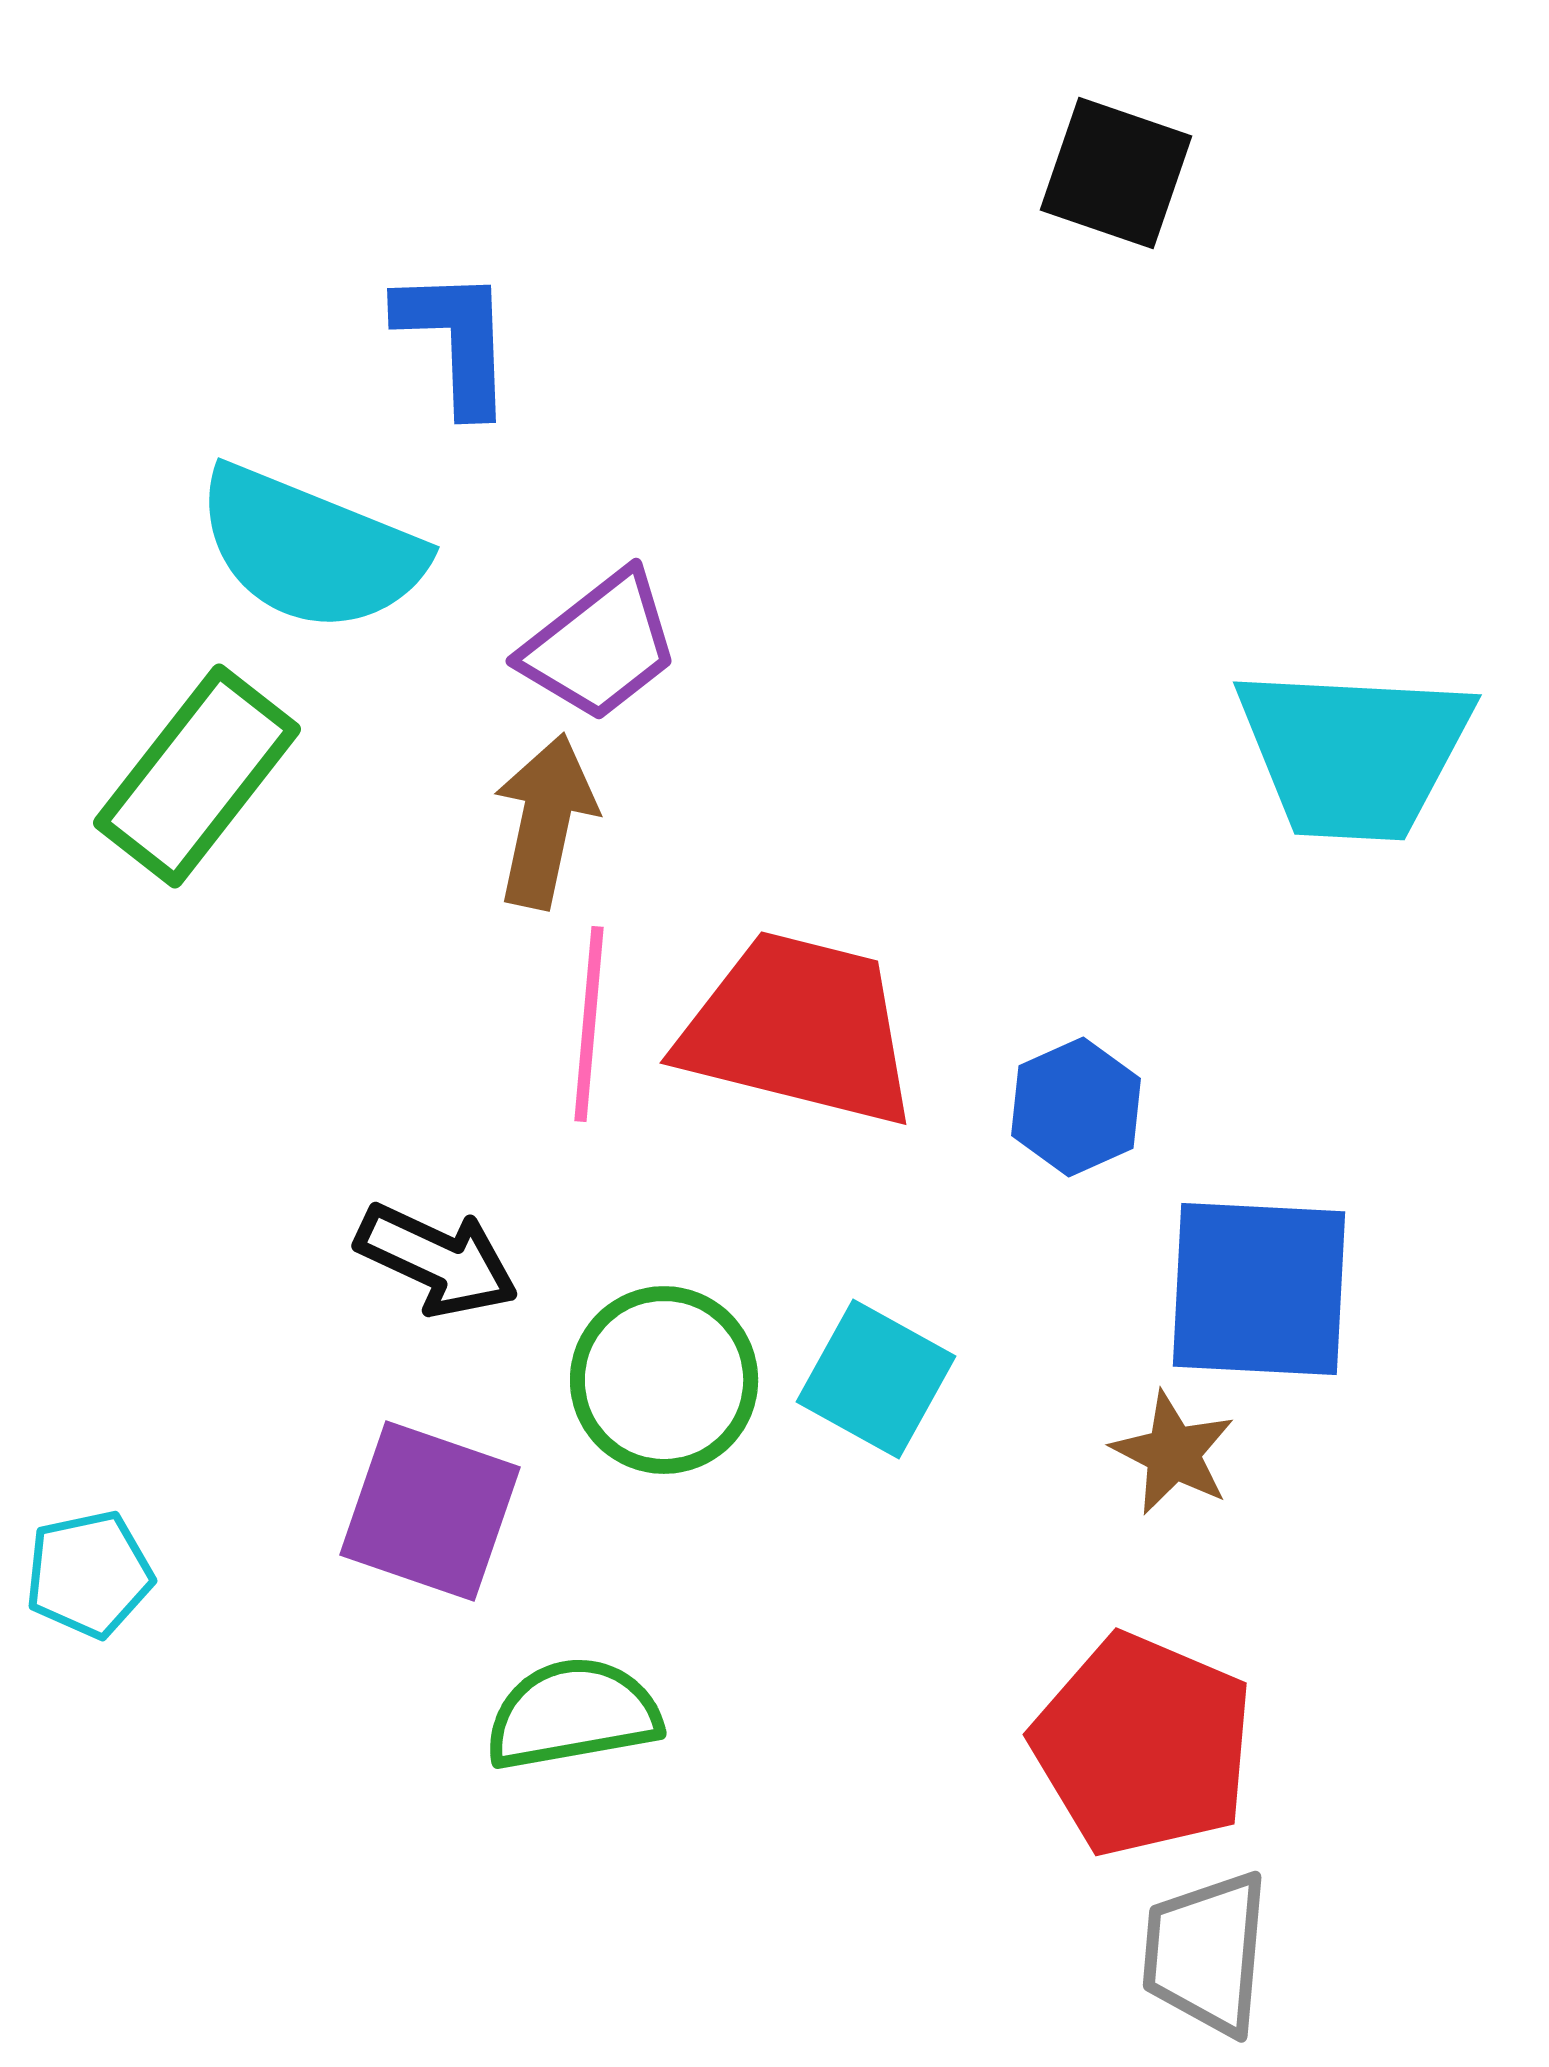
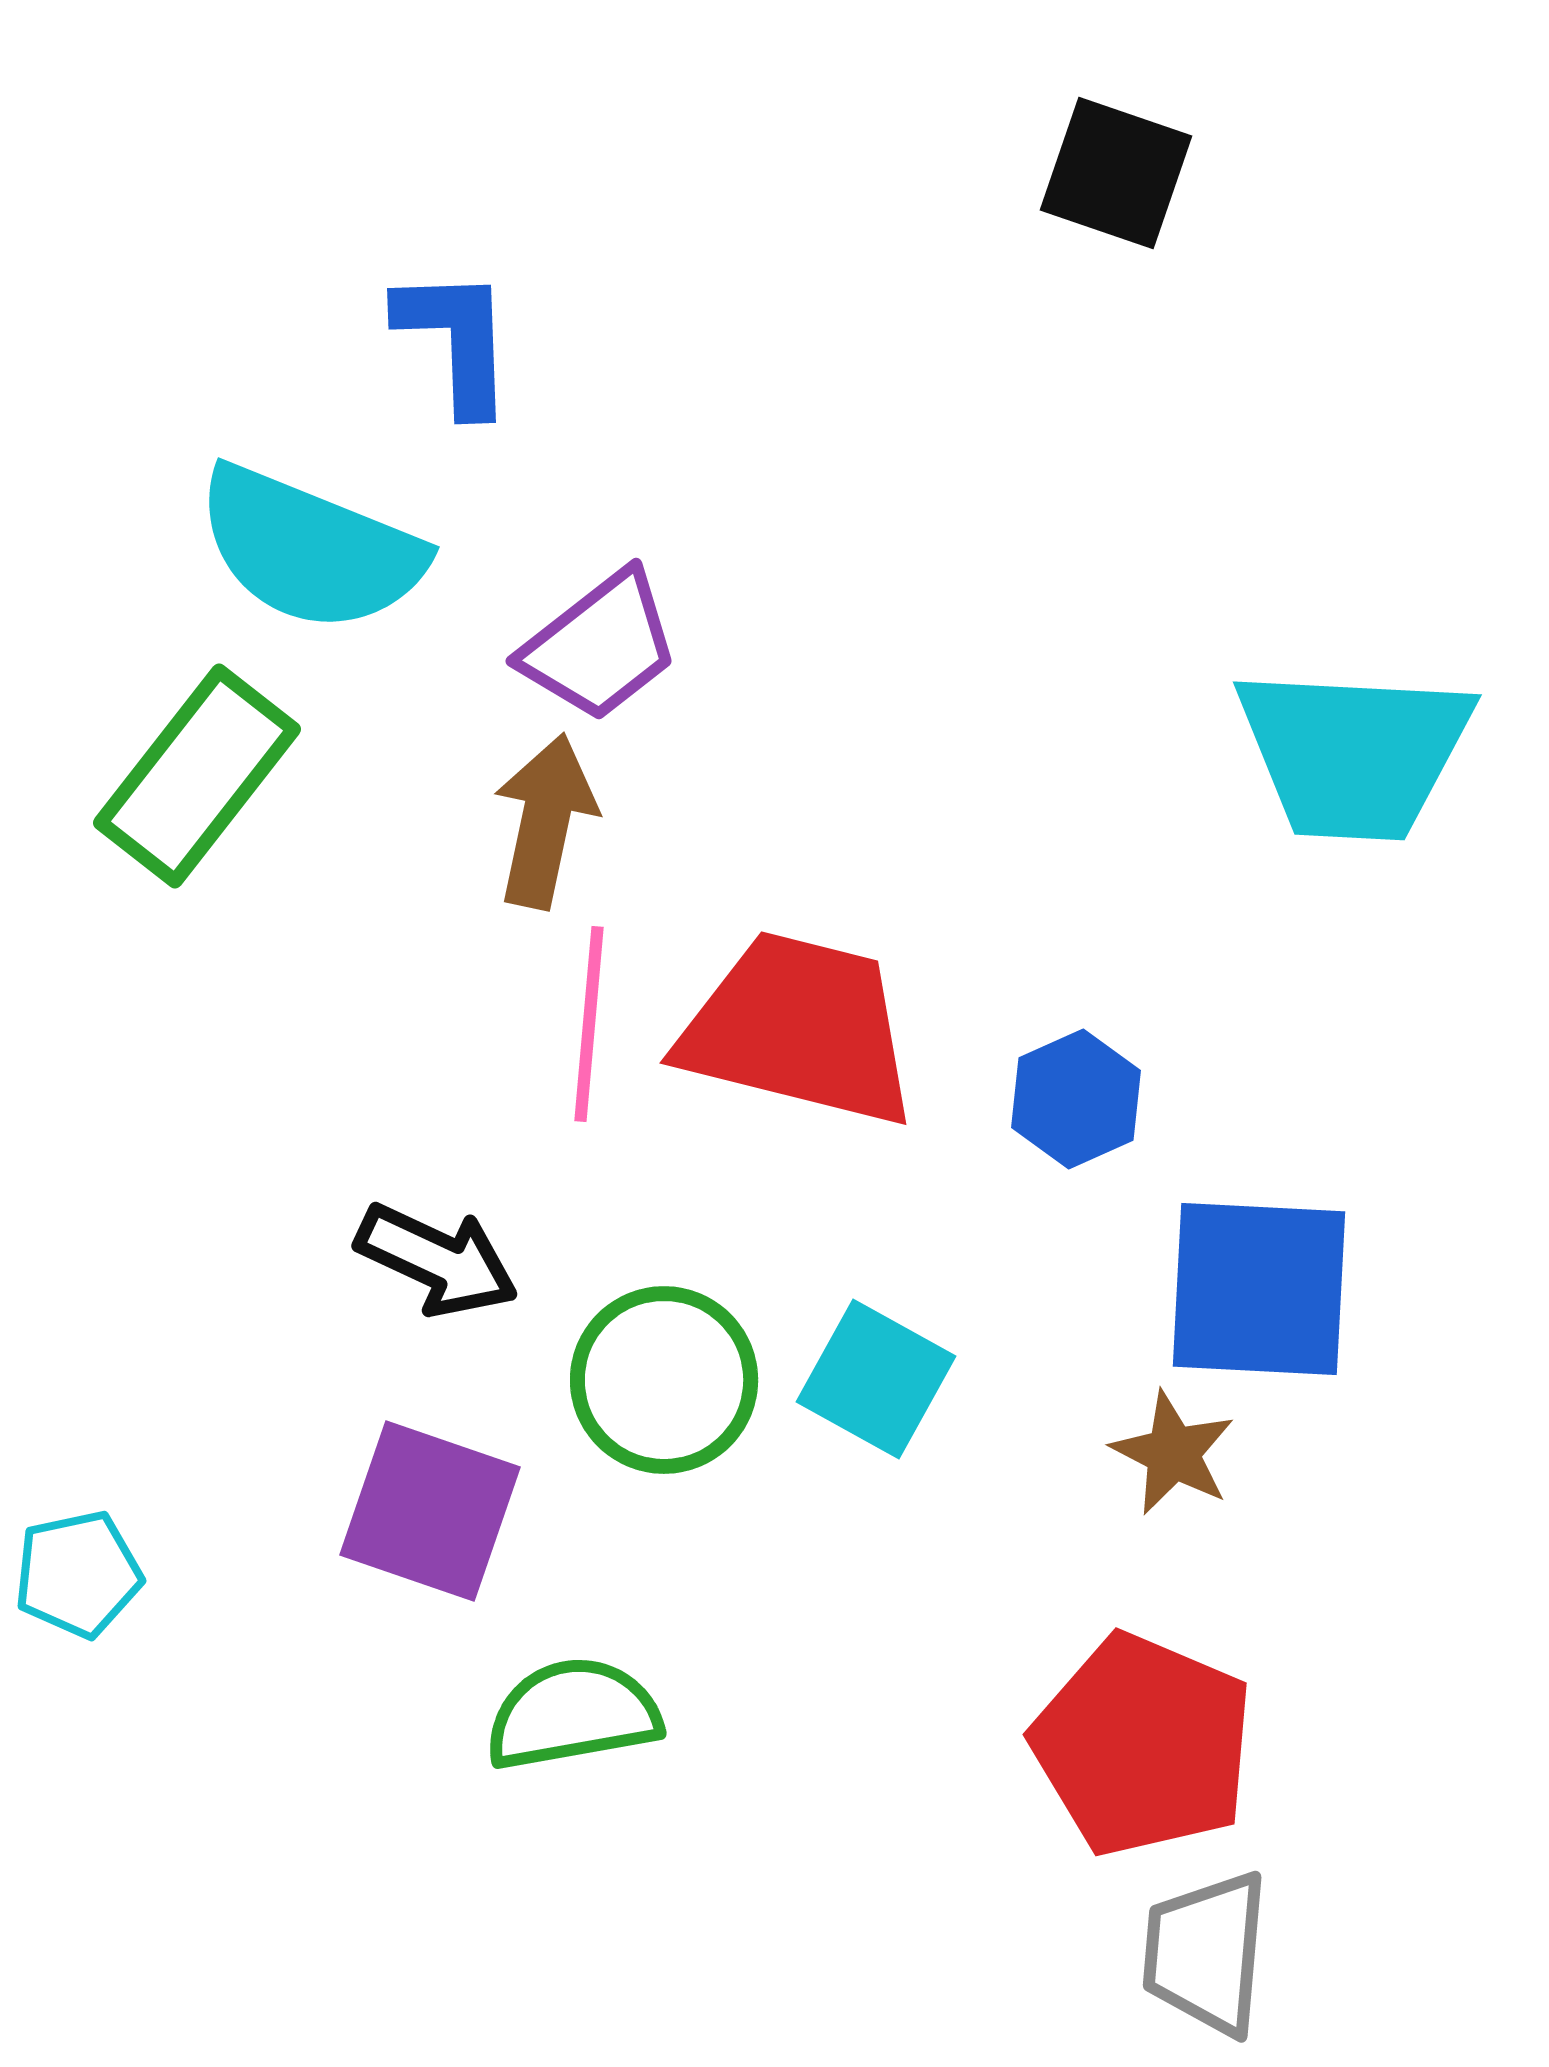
blue hexagon: moved 8 px up
cyan pentagon: moved 11 px left
